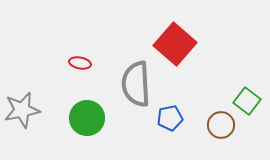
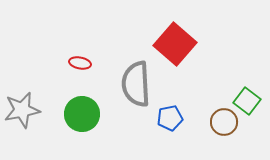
green circle: moved 5 px left, 4 px up
brown circle: moved 3 px right, 3 px up
